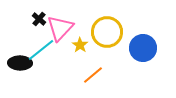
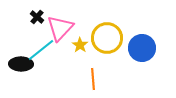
black cross: moved 2 px left, 2 px up
yellow circle: moved 6 px down
blue circle: moved 1 px left
black ellipse: moved 1 px right, 1 px down
orange line: moved 4 px down; rotated 55 degrees counterclockwise
